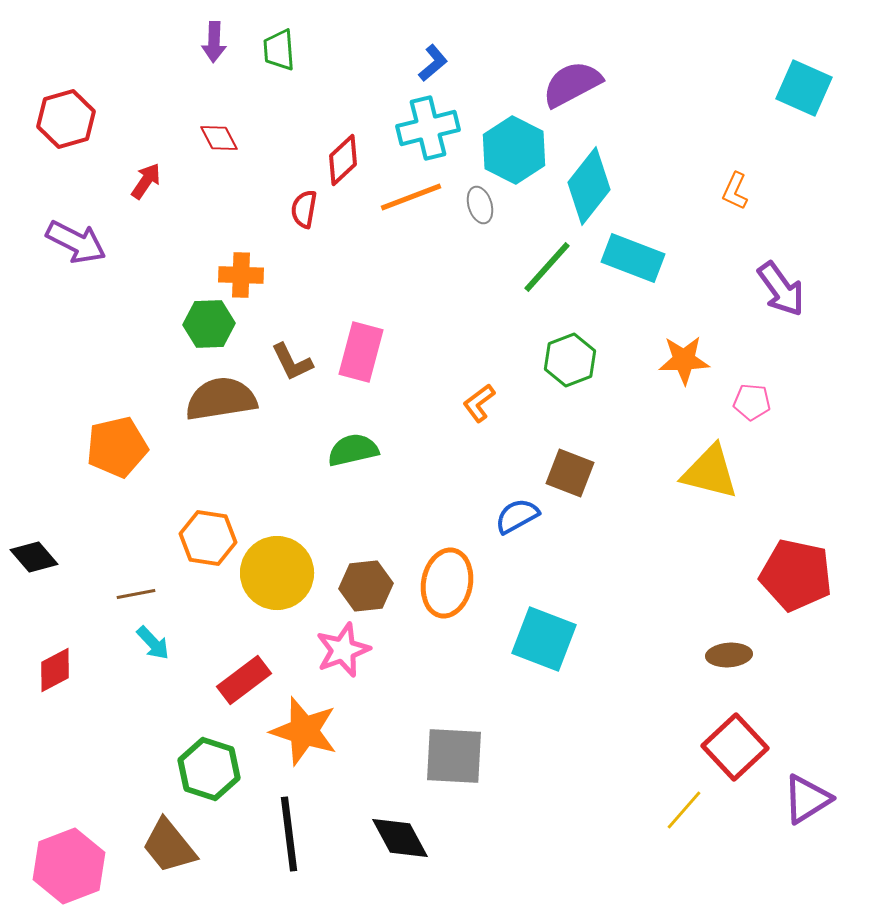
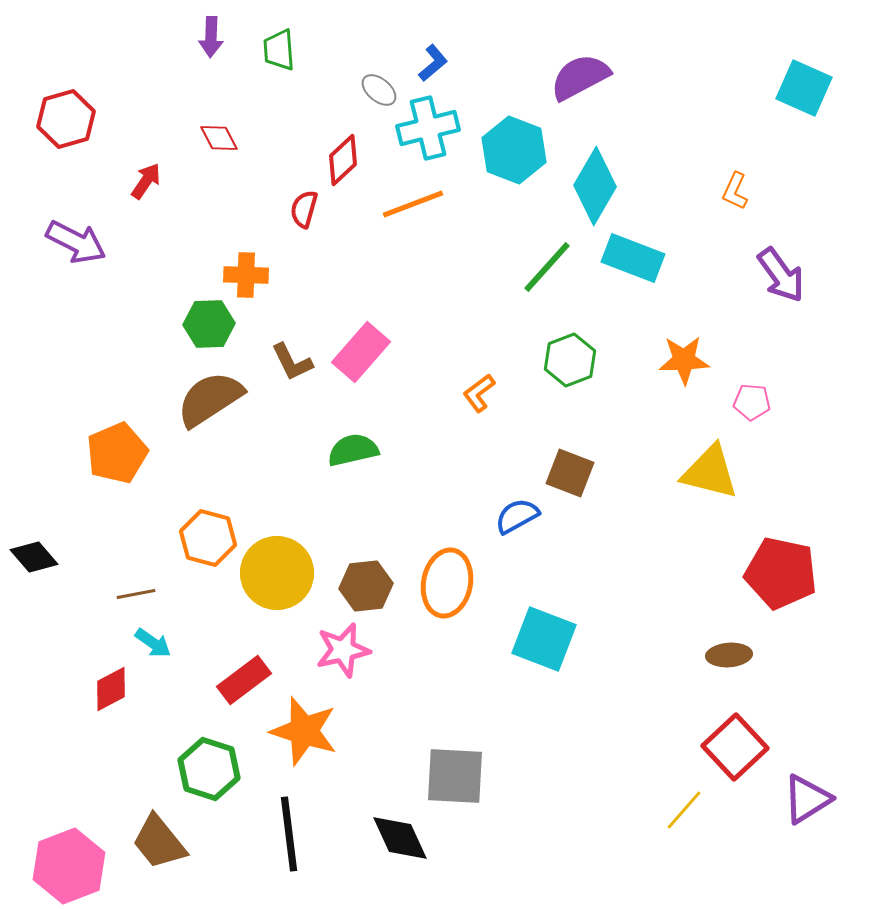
purple arrow at (214, 42): moved 3 px left, 5 px up
purple semicircle at (572, 84): moved 8 px right, 7 px up
cyan hexagon at (514, 150): rotated 6 degrees counterclockwise
cyan diamond at (589, 186): moved 6 px right; rotated 8 degrees counterclockwise
orange line at (411, 197): moved 2 px right, 7 px down
gray ellipse at (480, 205): moved 101 px left, 115 px up; rotated 33 degrees counterclockwise
red semicircle at (304, 209): rotated 6 degrees clockwise
orange cross at (241, 275): moved 5 px right
purple arrow at (781, 289): moved 14 px up
pink rectangle at (361, 352): rotated 26 degrees clockwise
brown semicircle at (221, 399): moved 11 px left; rotated 24 degrees counterclockwise
orange L-shape at (479, 403): moved 10 px up
orange pentagon at (117, 447): moved 6 px down; rotated 10 degrees counterclockwise
orange hexagon at (208, 538): rotated 6 degrees clockwise
red pentagon at (796, 575): moved 15 px left, 2 px up
cyan arrow at (153, 643): rotated 12 degrees counterclockwise
pink star at (343, 650): rotated 8 degrees clockwise
red diamond at (55, 670): moved 56 px right, 19 px down
gray square at (454, 756): moved 1 px right, 20 px down
black diamond at (400, 838): rotated 4 degrees clockwise
brown trapezoid at (169, 846): moved 10 px left, 4 px up
